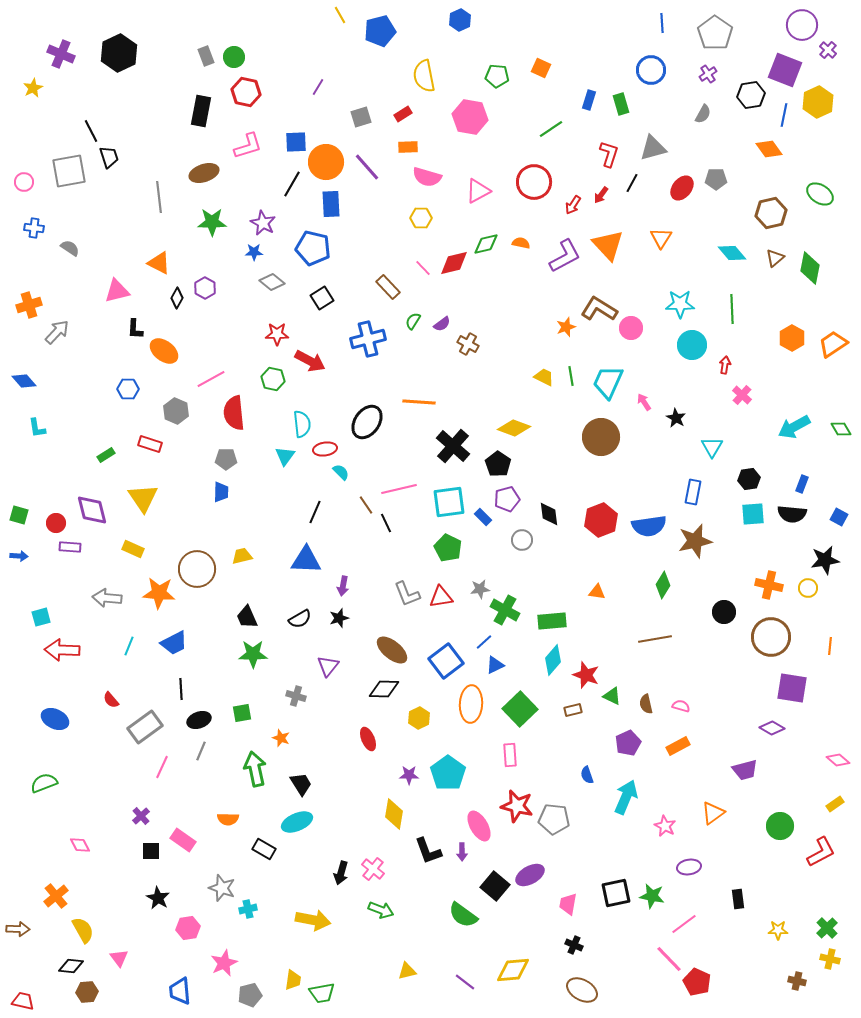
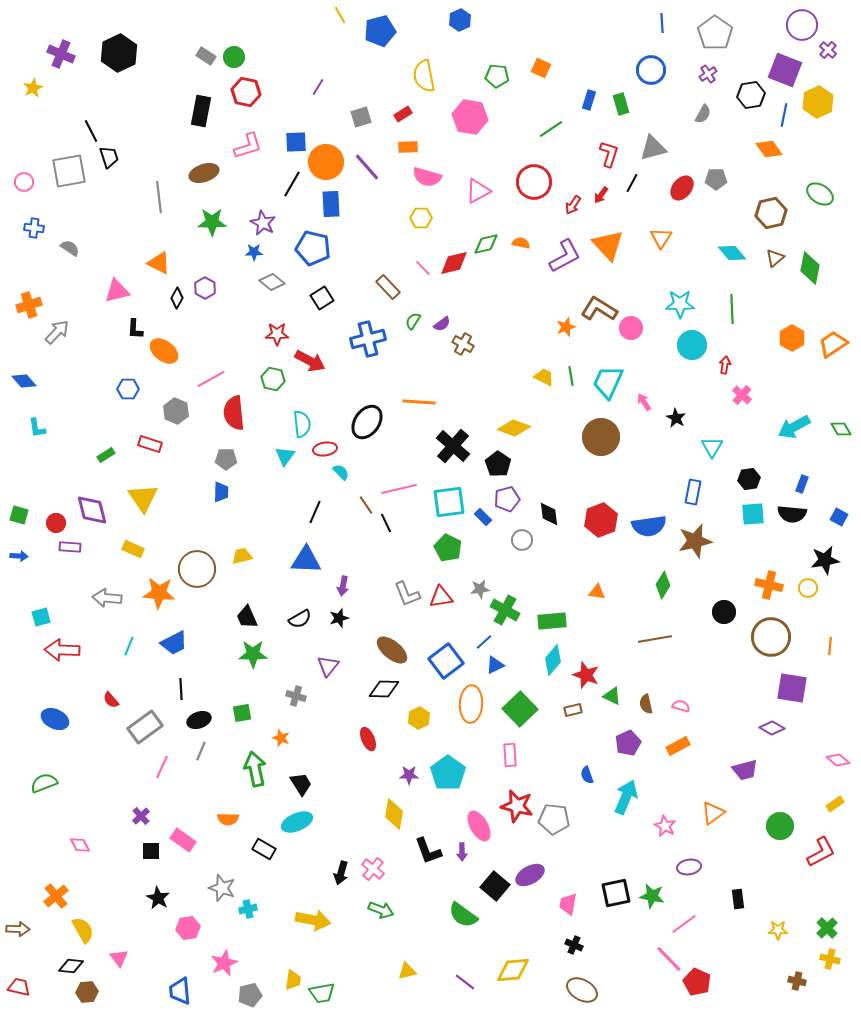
gray rectangle at (206, 56): rotated 36 degrees counterclockwise
brown cross at (468, 344): moved 5 px left
red trapezoid at (23, 1001): moved 4 px left, 14 px up
